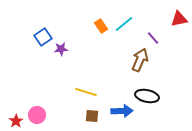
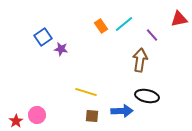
purple line: moved 1 px left, 3 px up
purple star: rotated 16 degrees clockwise
brown arrow: rotated 15 degrees counterclockwise
